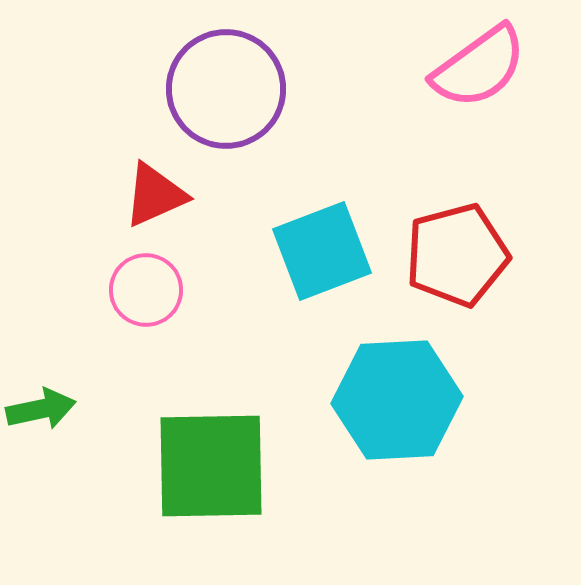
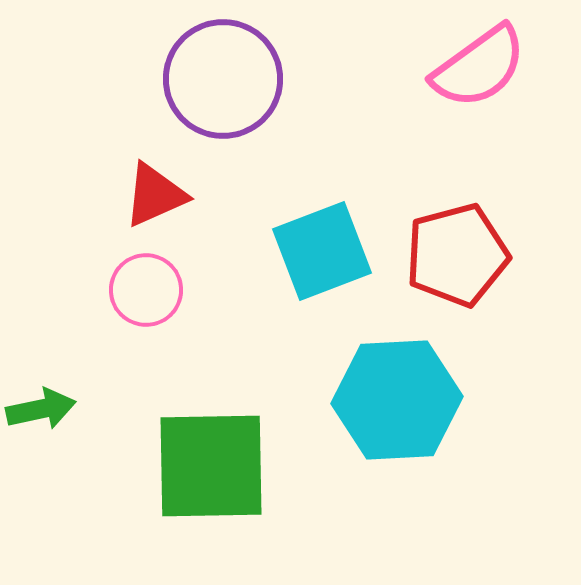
purple circle: moved 3 px left, 10 px up
